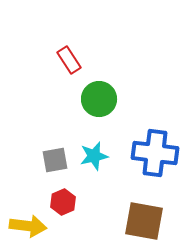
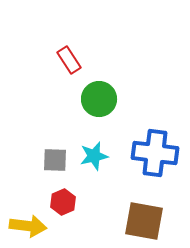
gray square: rotated 12 degrees clockwise
